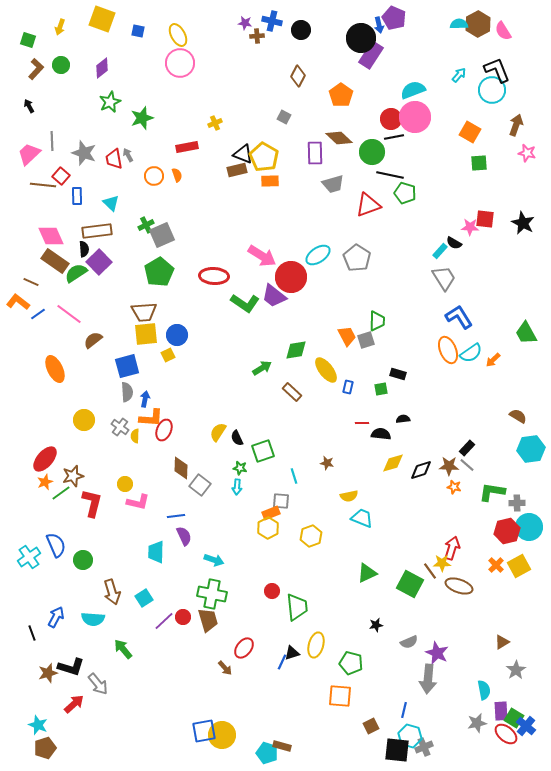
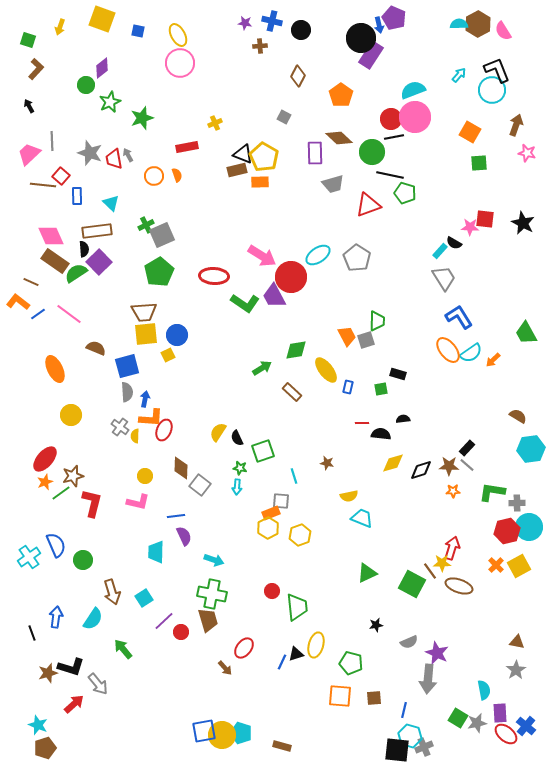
brown cross at (257, 36): moved 3 px right, 10 px down
green circle at (61, 65): moved 25 px right, 20 px down
gray star at (84, 153): moved 6 px right
orange rectangle at (270, 181): moved 10 px left, 1 px down
purple trapezoid at (274, 296): rotated 24 degrees clockwise
brown semicircle at (93, 340): moved 3 px right, 8 px down; rotated 60 degrees clockwise
orange ellipse at (448, 350): rotated 16 degrees counterclockwise
yellow circle at (84, 420): moved 13 px left, 5 px up
yellow circle at (125, 484): moved 20 px right, 8 px up
orange star at (454, 487): moved 1 px left, 4 px down; rotated 16 degrees counterclockwise
yellow hexagon at (311, 536): moved 11 px left, 1 px up
green square at (410, 584): moved 2 px right
blue arrow at (56, 617): rotated 20 degrees counterclockwise
red circle at (183, 617): moved 2 px left, 15 px down
cyan semicircle at (93, 619): rotated 60 degrees counterclockwise
brown triangle at (502, 642): moved 15 px right; rotated 42 degrees clockwise
black triangle at (292, 653): moved 4 px right, 1 px down
purple rectangle at (501, 711): moved 1 px left, 2 px down
green square at (514, 718): moved 56 px left
brown square at (371, 726): moved 3 px right, 28 px up; rotated 21 degrees clockwise
cyan pentagon at (267, 753): moved 26 px left, 20 px up
